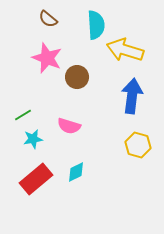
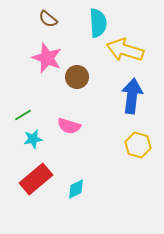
cyan semicircle: moved 2 px right, 2 px up
cyan diamond: moved 17 px down
